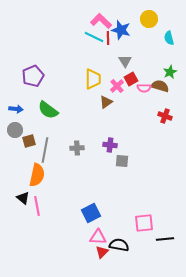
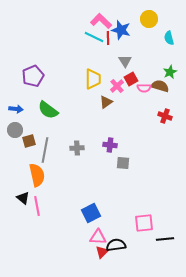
gray square: moved 1 px right, 2 px down
orange semicircle: rotated 25 degrees counterclockwise
black semicircle: moved 3 px left; rotated 18 degrees counterclockwise
